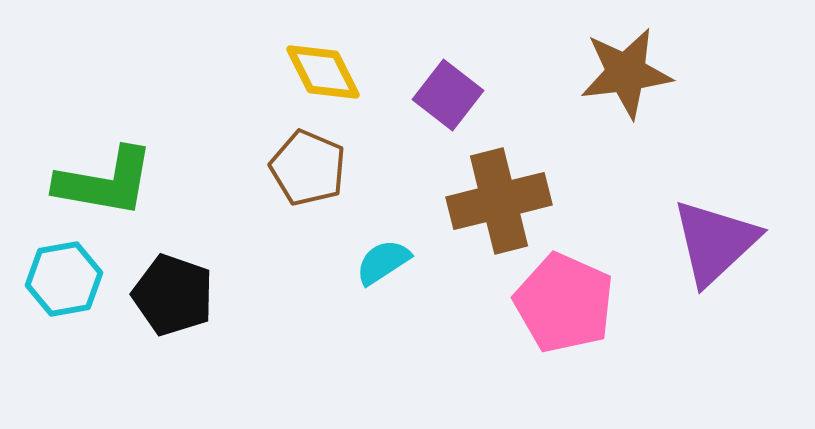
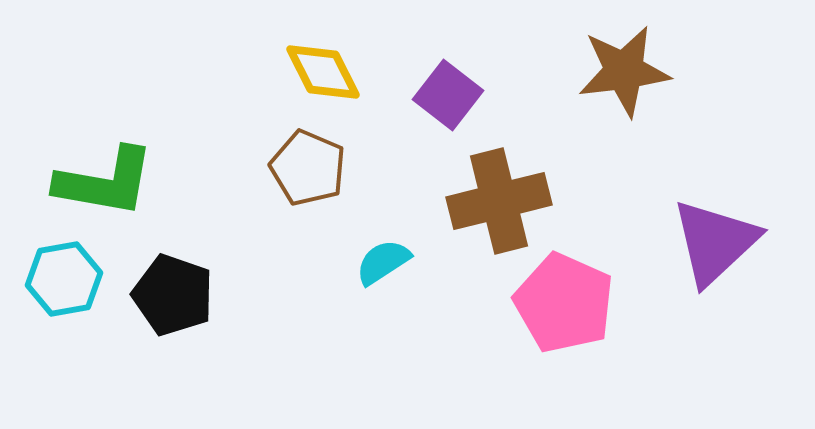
brown star: moved 2 px left, 2 px up
